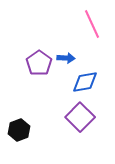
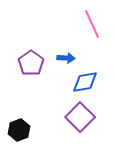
purple pentagon: moved 8 px left
